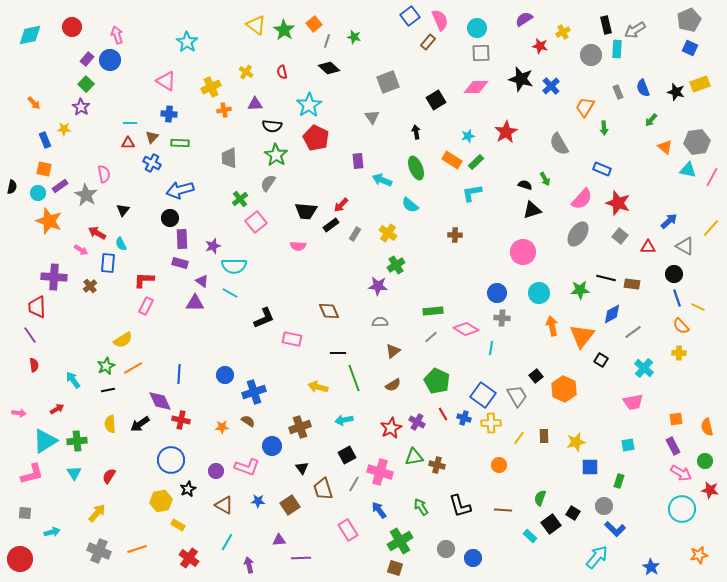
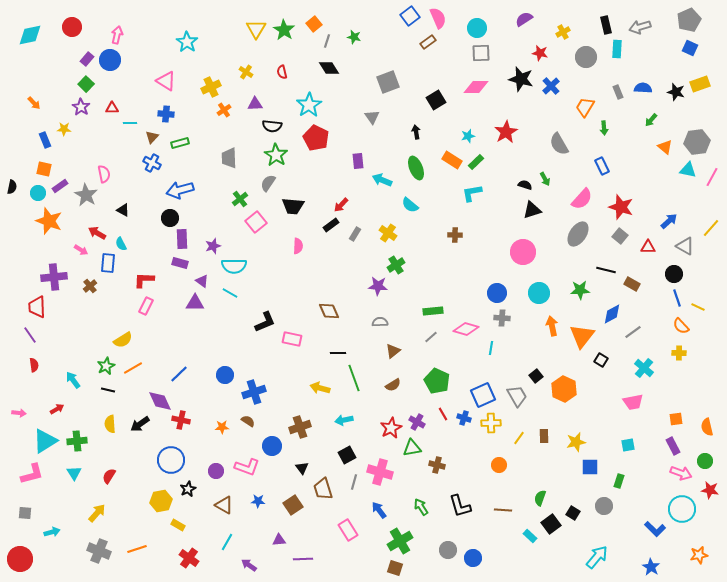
pink semicircle at (440, 20): moved 2 px left, 2 px up
yellow triangle at (256, 25): moved 4 px down; rotated 25 degrees clockwise
gray arrow at (635, 30): moved 5 px right, 3 px up; rotated 15 degrees clockwise
pink arrow at (117, 35): rotated 30 degrees clockwise
brown rectangle at (428, 42): rotated 14 degrees clockwise
red star at (540, 46): moved 7 px down
gray circle at (591, 55): moved 5 px left, 2 px down
black diamond at (329, 68): rotated 15 degrees clockwise
blue semicircle at (643, 88): rotated 114 degrees clockwise
orange cross at (224, 110): rotated 24 degrees counterclockwise
blue cross at (169, 114): moved 3 px left
red triangle at (128, 143): moved 16 px left, 35 px up
green rectangle at (180, 143): rotated 18 degrees counterclockwise
blue rectangle at (602, 169): moved 3 px up; rotated 42 degrees clockwise
red star at (618, 203): moved 3 px right, 4 px down
black triangle at (123, 210): rotated 40 degrees counterclockwise
black trapezoid at (306, 211): moved 13 px left, 5 px up
pink semicircle at (298, 246): rotated 91 degrees counterclockwise
purple cross at (54, 277): rotated 10 degrees counterclockwise
black line at (606, 278): moved 8 px up
brown rectangle at (632, 284): rotated 21 degrees clockwise
black L-shape at (264, 318): moved 1 px right, 4 px down
pink diamond at (466, 329): rotated 15 degrees counterclockwise
blue line at (179, 374): rotated 42 degrees clockwise
yellow arrow at (318, 387): moved 2 px right, 1 px down
black line at (108, 390): rotated 24 degrees clockwise
blue square at (483, 395): rotated 30 degrees clockwise
green triangle at (414, 457): moved 2 px left, 9 px up
pink arrow at (681, 473): rotated 10 degrees counterclockwise
gray line at (354, 484): moved 2 px up; rotated 14 degrees counterclockwise
brown square at (290, 505): moved 3 px right
blue L-shape at (615, 529): moved 40 px right
gray circle at (446, 549): moved 2 px right, 1 px down
purple line at (301, 558): moved 2 px right, 1 px down
purple arrow at (249, 565): rotated 42 degrees counterclockwise
